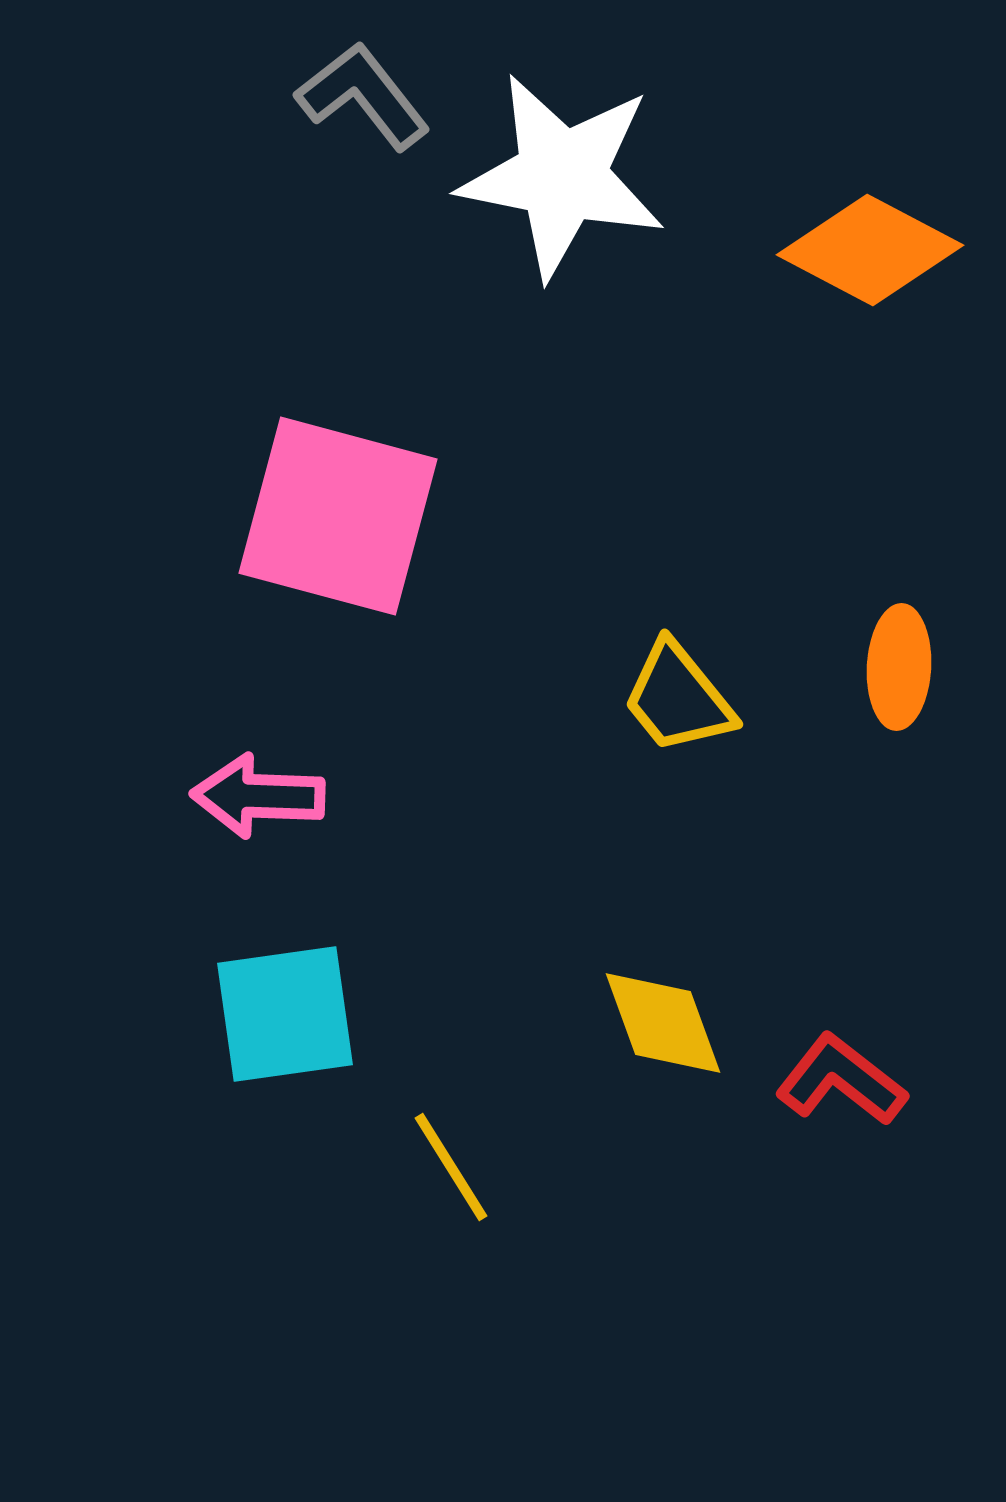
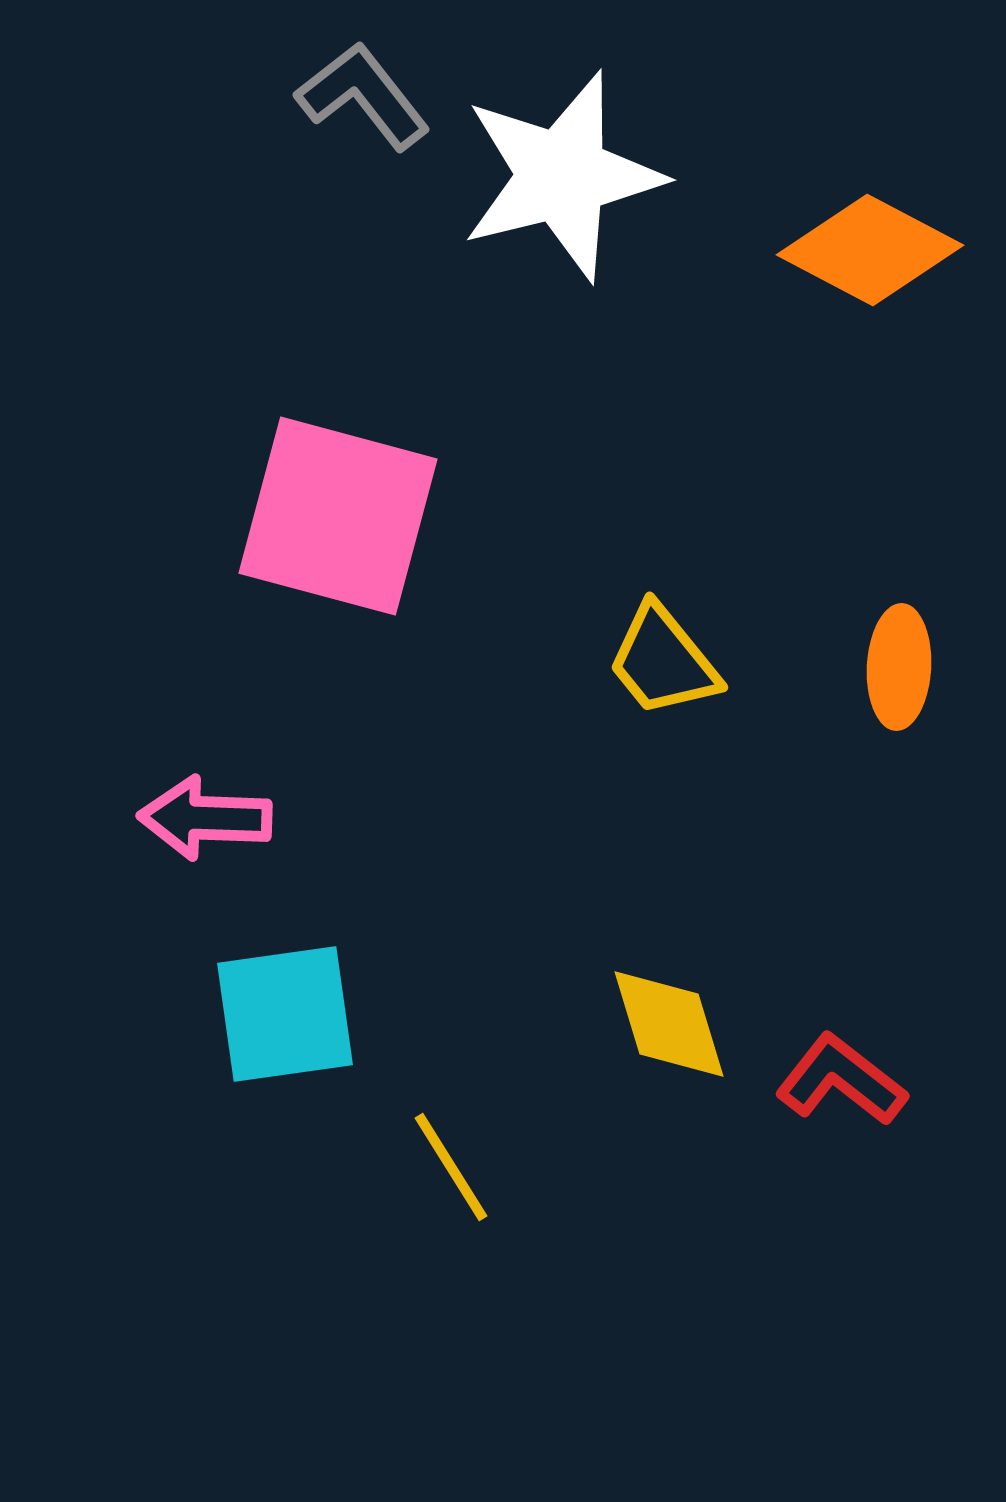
white star: rotated 25 degrees counterclockwise
yellow trapezoid: moved 15 px left, 37 px up
pink arrow: moved 53 px left, 22 px down
yellow diamond: moved 6 px right, 1 px down; rotated 3 degrees clockwise
